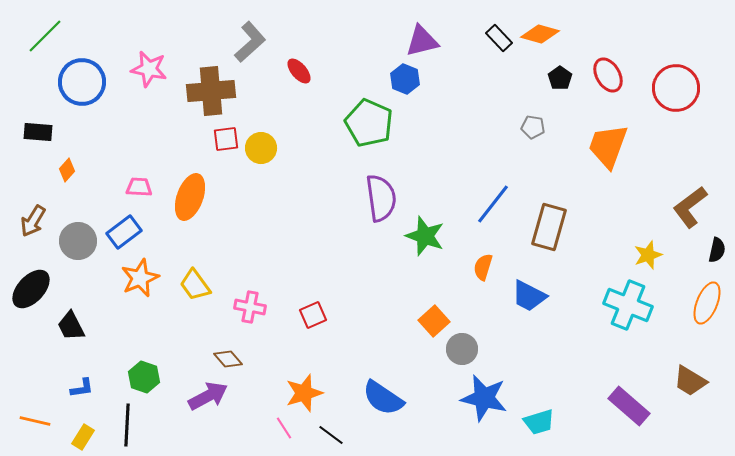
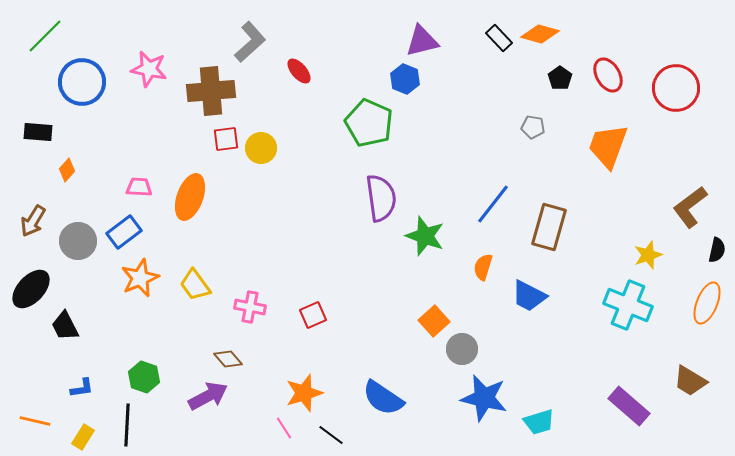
black trapezoid at (71, 326): moved 6 px left
